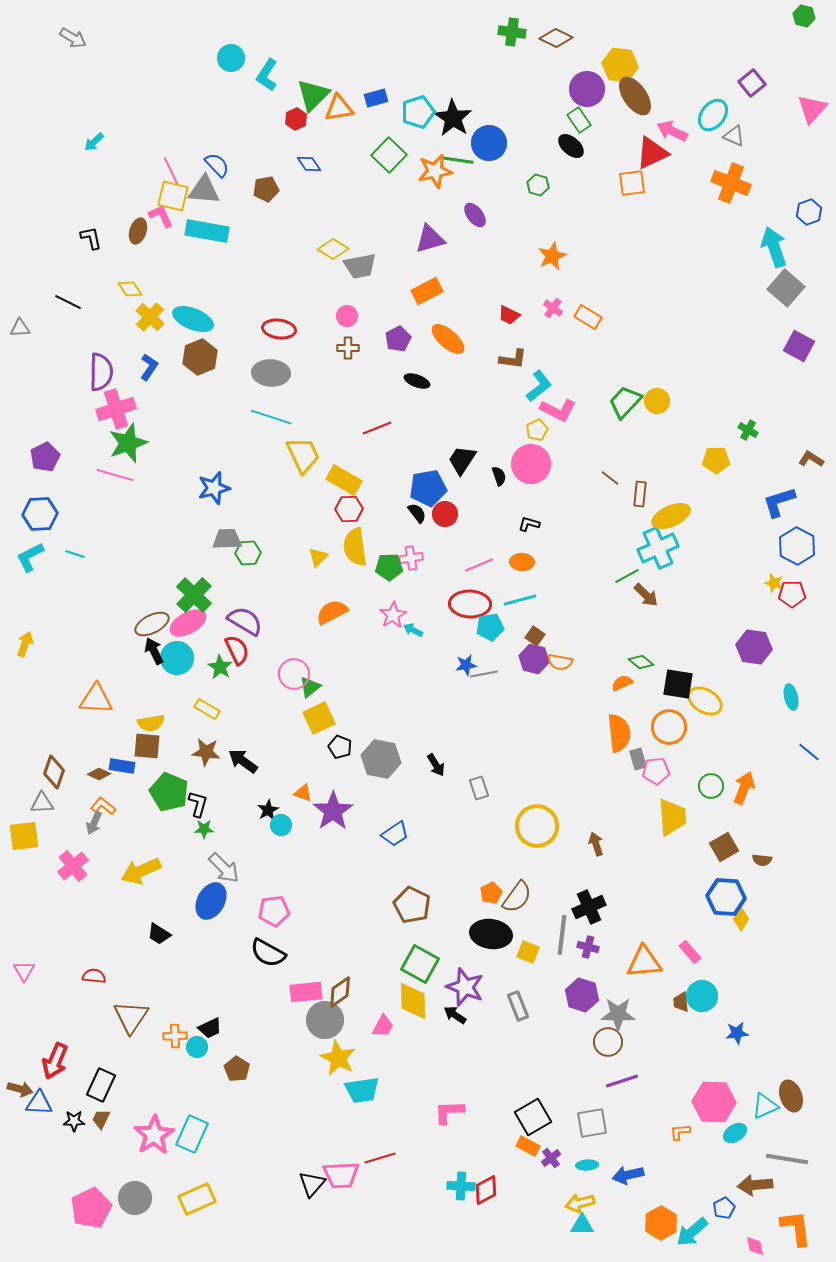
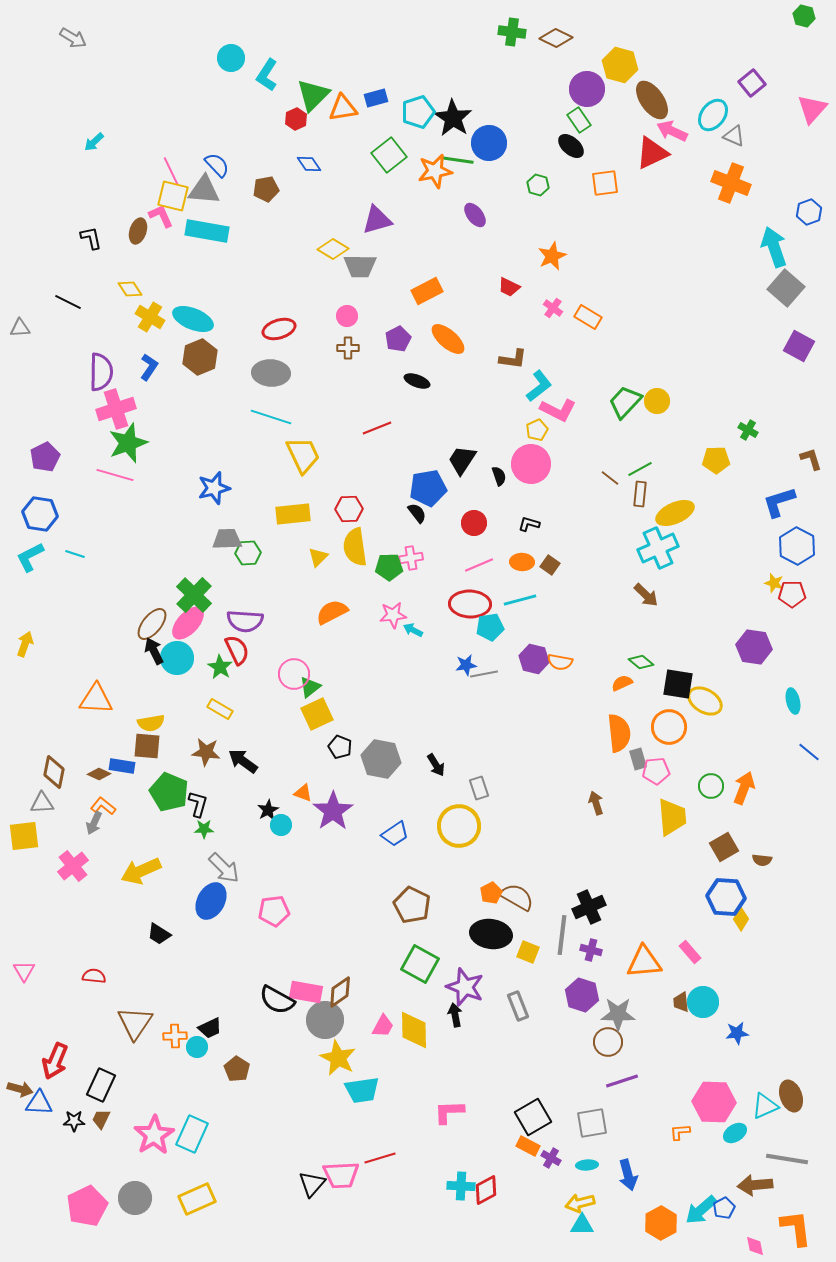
yellow hexagon at (620, 65): rotated 8 degrees clockwise
brown ellipse at (635, 96): moved 17 px right, 4 px down
orange triangle at (339, 108): moved 4 px right
green square at (389, 155): rotated 8 degrees clockwise
orange square at (632, 183): moved 27 px left
purple triangle at (430, 239): moved 53 px left, 19 px up
gray trapezoid at (360, 266): rotated 12 degrees clockwise
red trapezoid at (509, 315): moved 28 px up
yellow cross at (150, 317): rotated 12 degrees counterclockwise
red ellipse at (279, 329): rotated 24 degrees counterclockwise
brown L-shape at (811, 459): rotated 40 degrees clockwise
yellow rectangle at (344, 480): moved 51 px left, 34 px down; rotated 36 degrees counterclockwise
blue hexagon at (40, 514): rotated 12 degrees clockwise
red circle at (445, 514): moved 29 px right, 9 px down
yellow ellipse at (671, 516): moved 4 px right, 3 px up
green line at (627, 576): moved 13 px right, 107 px up
pink star at (393, 615): rotated 24 degrees clockwise
purple semicircle at (245, 621): rotated 153 degrees clockwise
pink ellipse at (188, 623): rotated 18 degrees counterclockwise
brown ellipse at (152, 624): rotated 24 degrees counterclockwise
brown square at (535, 636): moved 15 px right, 71 px up
cyan ellipse at (791, 697): moved 2 px right, 4 px down
yellow rectangle at (207, 709): moved 13 px right
yellow square at (319, 718): moved 2 px left, 4 px up
brown diamond at (54, 772): rotated 8 degrees counterclockwise
yellow circle at (537, 826): moved 78 px left
brown arrow at (596, 844): moved 41 px up
brown semicircle at (517, 897): rotated 96 degrees counterclockwise
purple cross at (588, 947): moved 3 px right, 3 px down
black semicircle at (268, 953): moved 9 px right, 47 px down
pink rectangle at (306, 992): rotated 16 degrees clockwise
cyan circle at (702, 996): moved 1 px right, 6 px down
yellow diamond at (413, 1001): moved 1 px right, 29 px down
black arrow at (455, 1015): rotated 45 degrees clockwise
brown triangle at (131, 1017): moved 4 px right, 6 px down
purple cross at (551, 1158): rotated 24 degrees counterclockwise
blue arrow at (628, 1175): rotated 92 degrees counterclockwise
pink pentagon at (91, 1208): moved 4 px left, 2 px up
cyan arrow at (692, 1232): moved 9 px right, 22 px up
